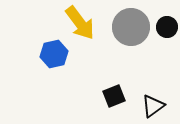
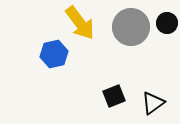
black circle: moved 4 px up
black triangle: moved 3 px up
